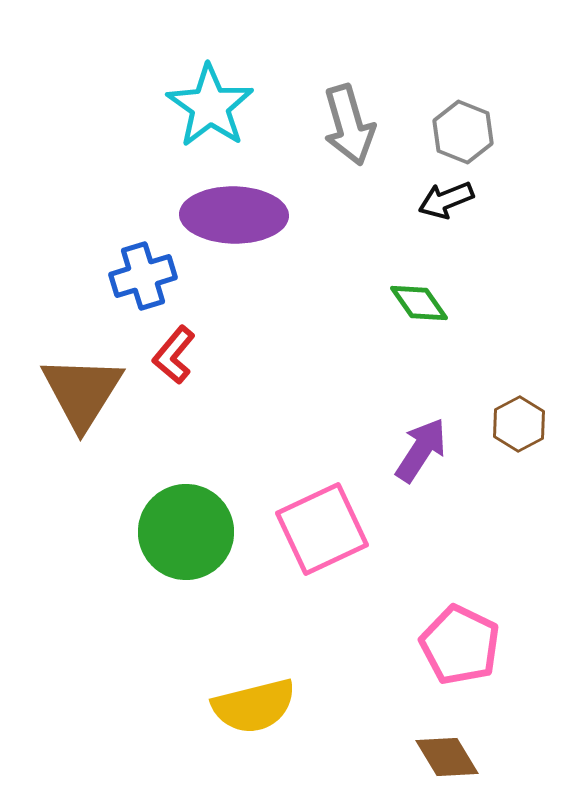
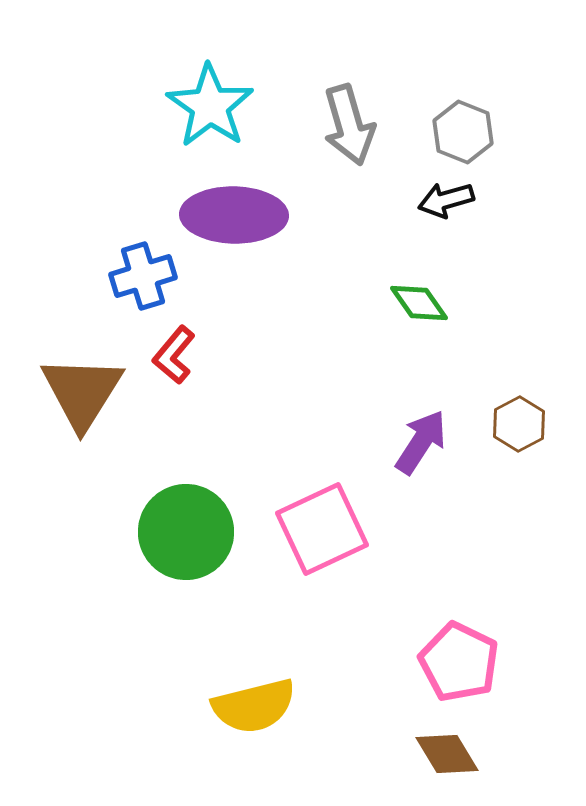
black arrow: rotated 6 degrees clockwise
purple arrow: moved 8 px up
pink pentagon: moved 1 px left, 17 px down
brown diamond: moved 3 px up
